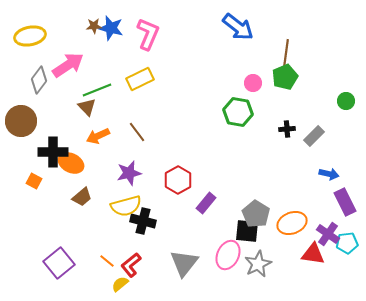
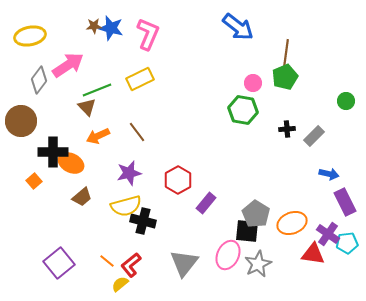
green hexagon at (238, 112): moved 5 px right, 2 px up
orange square at (34, 181): rotated 21 degrees clockwise
